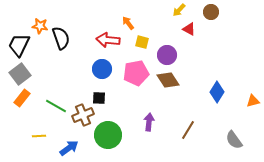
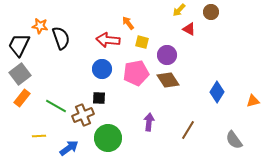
green circle: moved 3 px down
